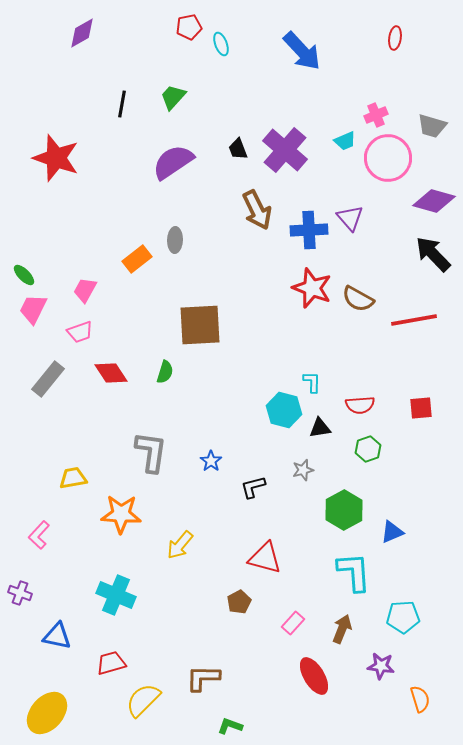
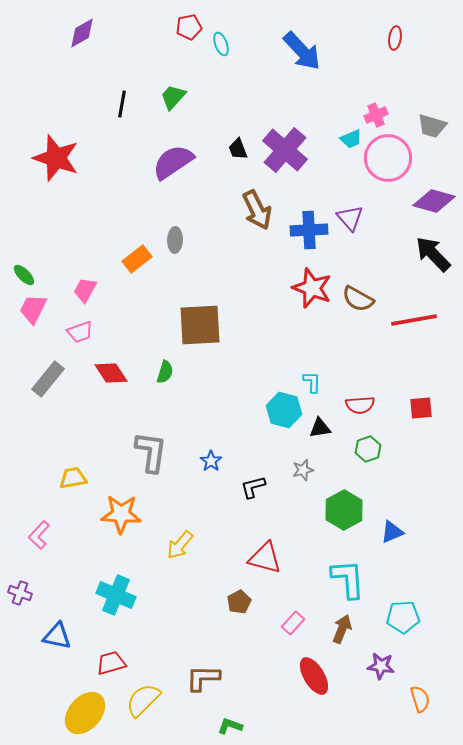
cyan trapezoid at (345, 141): moved 6 px right, 2 px up
cyan L-shape at (354, 572): moved 6 px left, 7 px down
yellow ellipse at (47, 713): moved 38 px right
